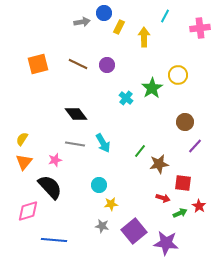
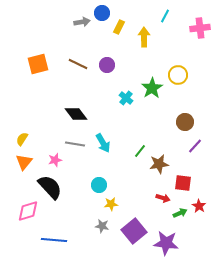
blue circle: moved 2 px left
